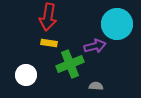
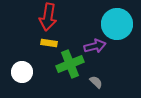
white circle: moved 4 px left, 3 px up
gray semicircle: moved 4 px up; rotated 40 degrees clockwise
